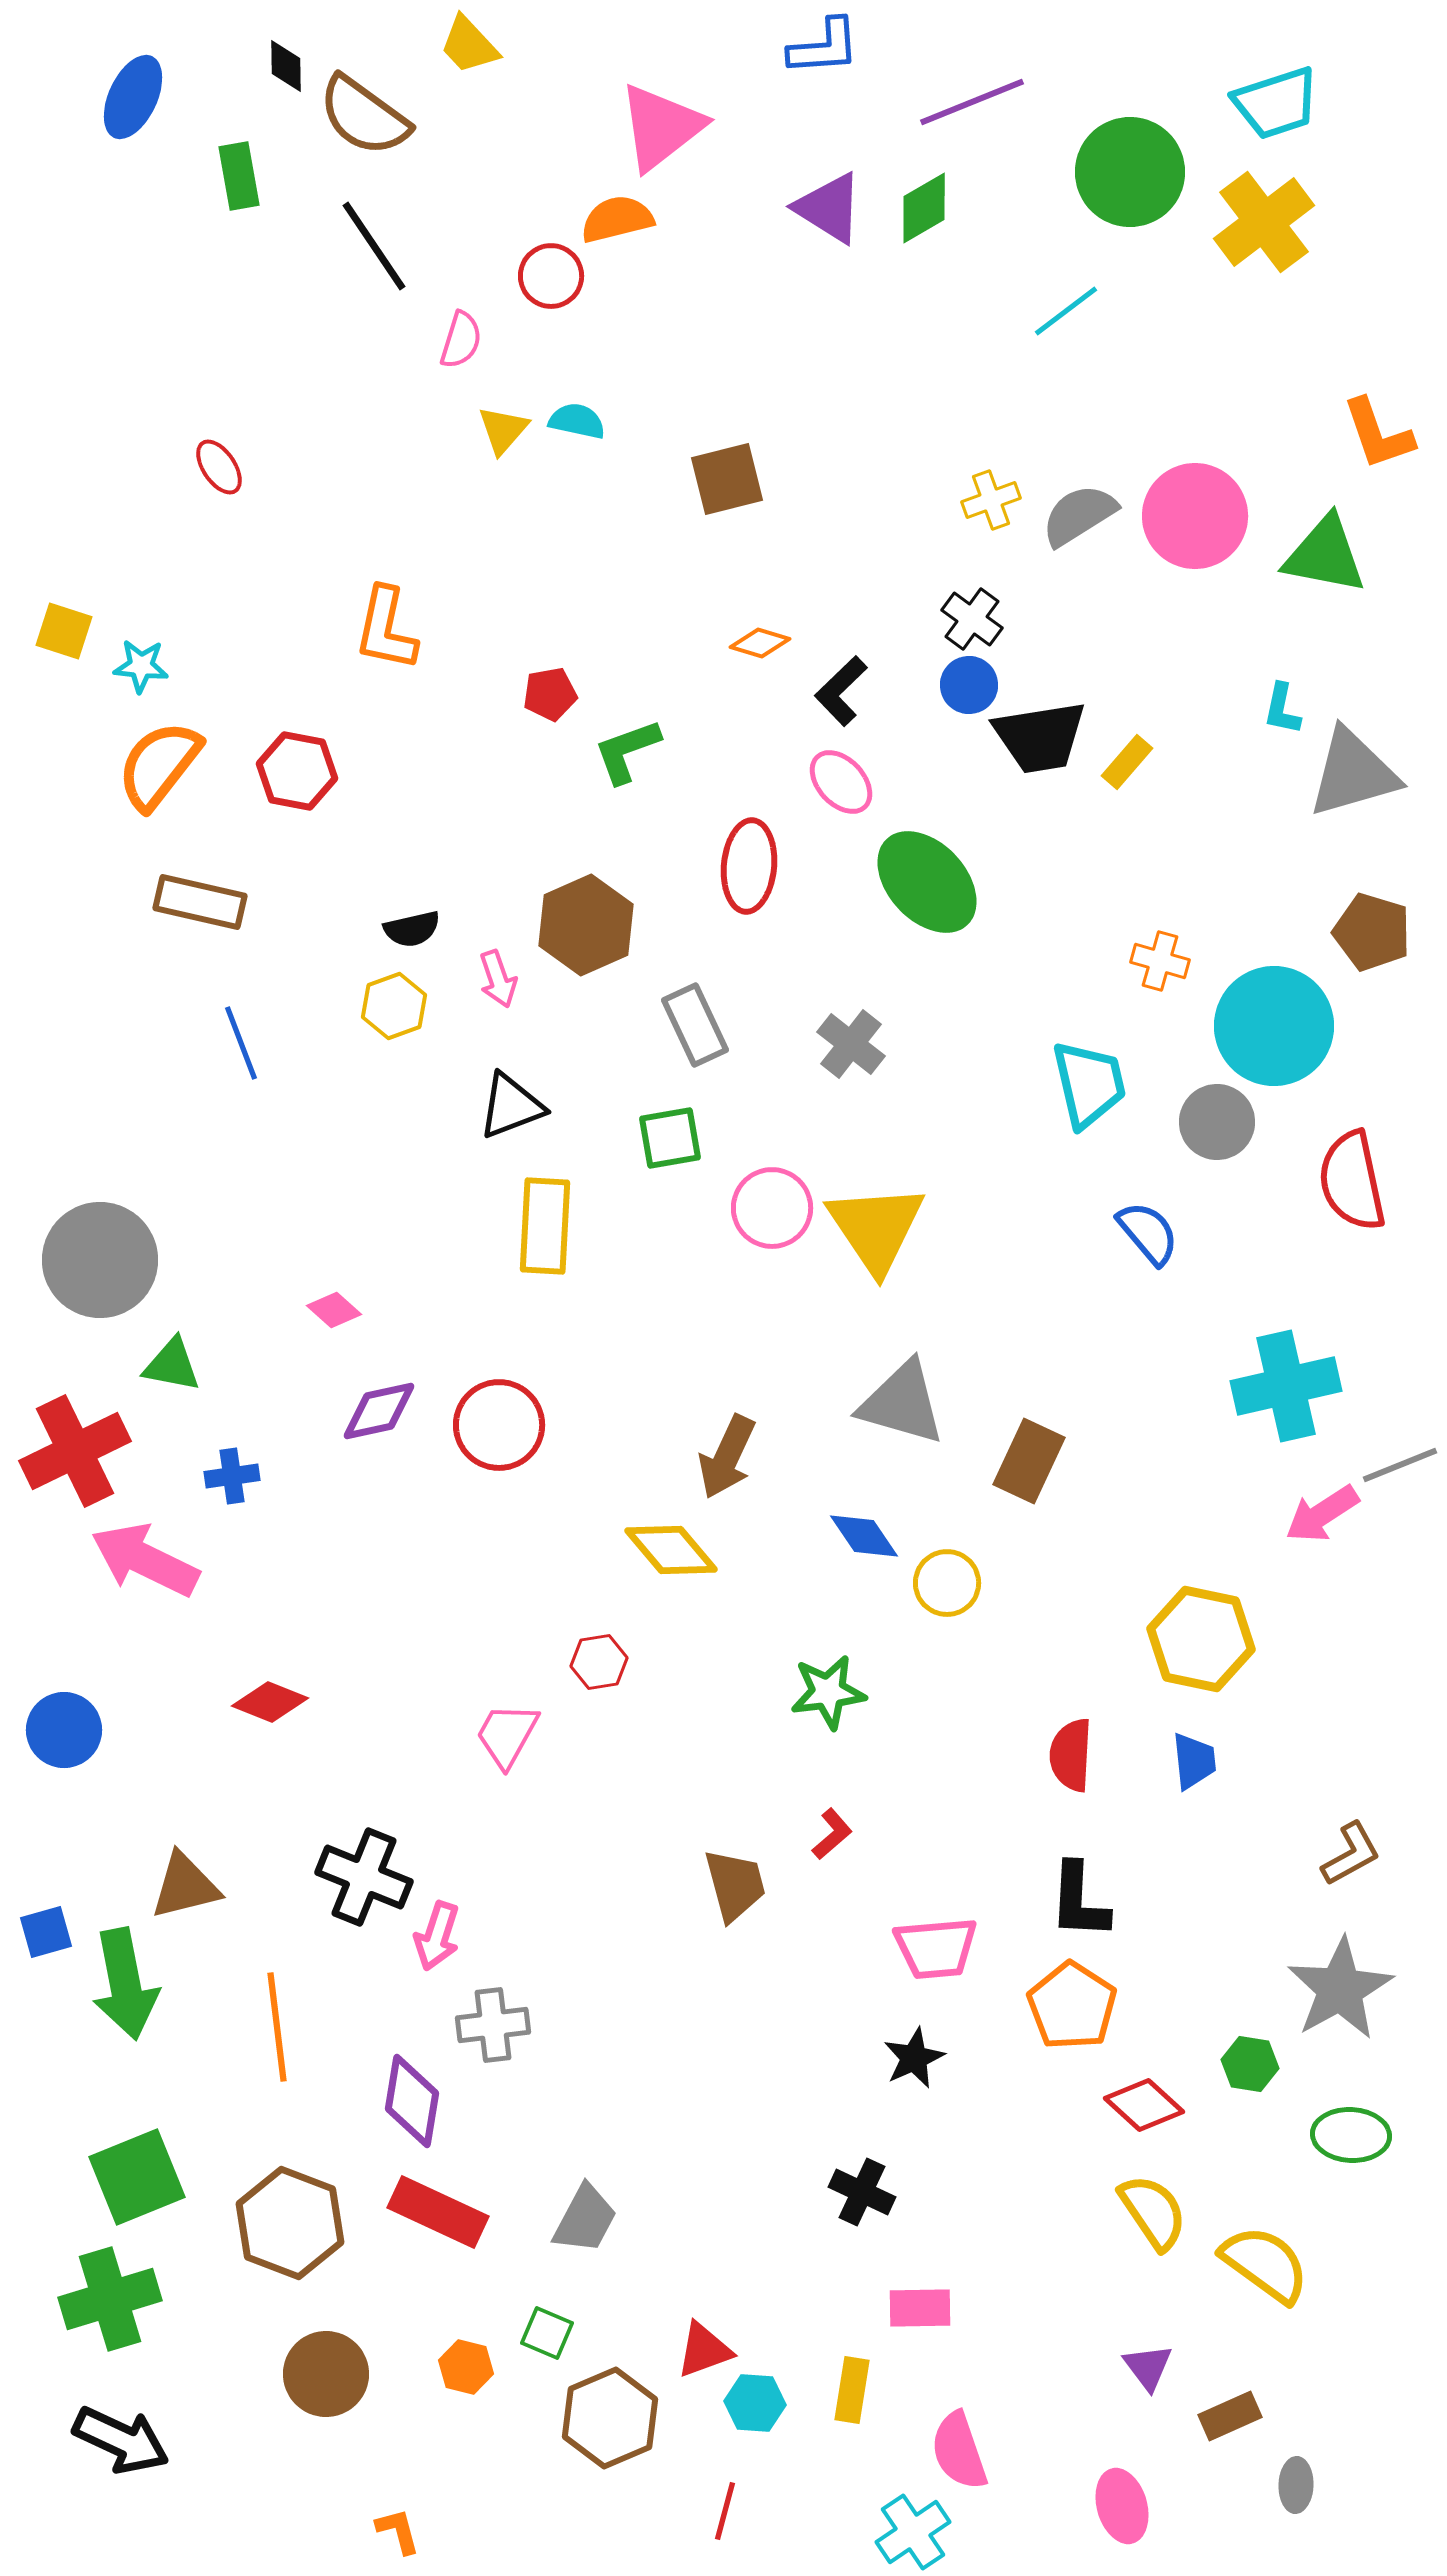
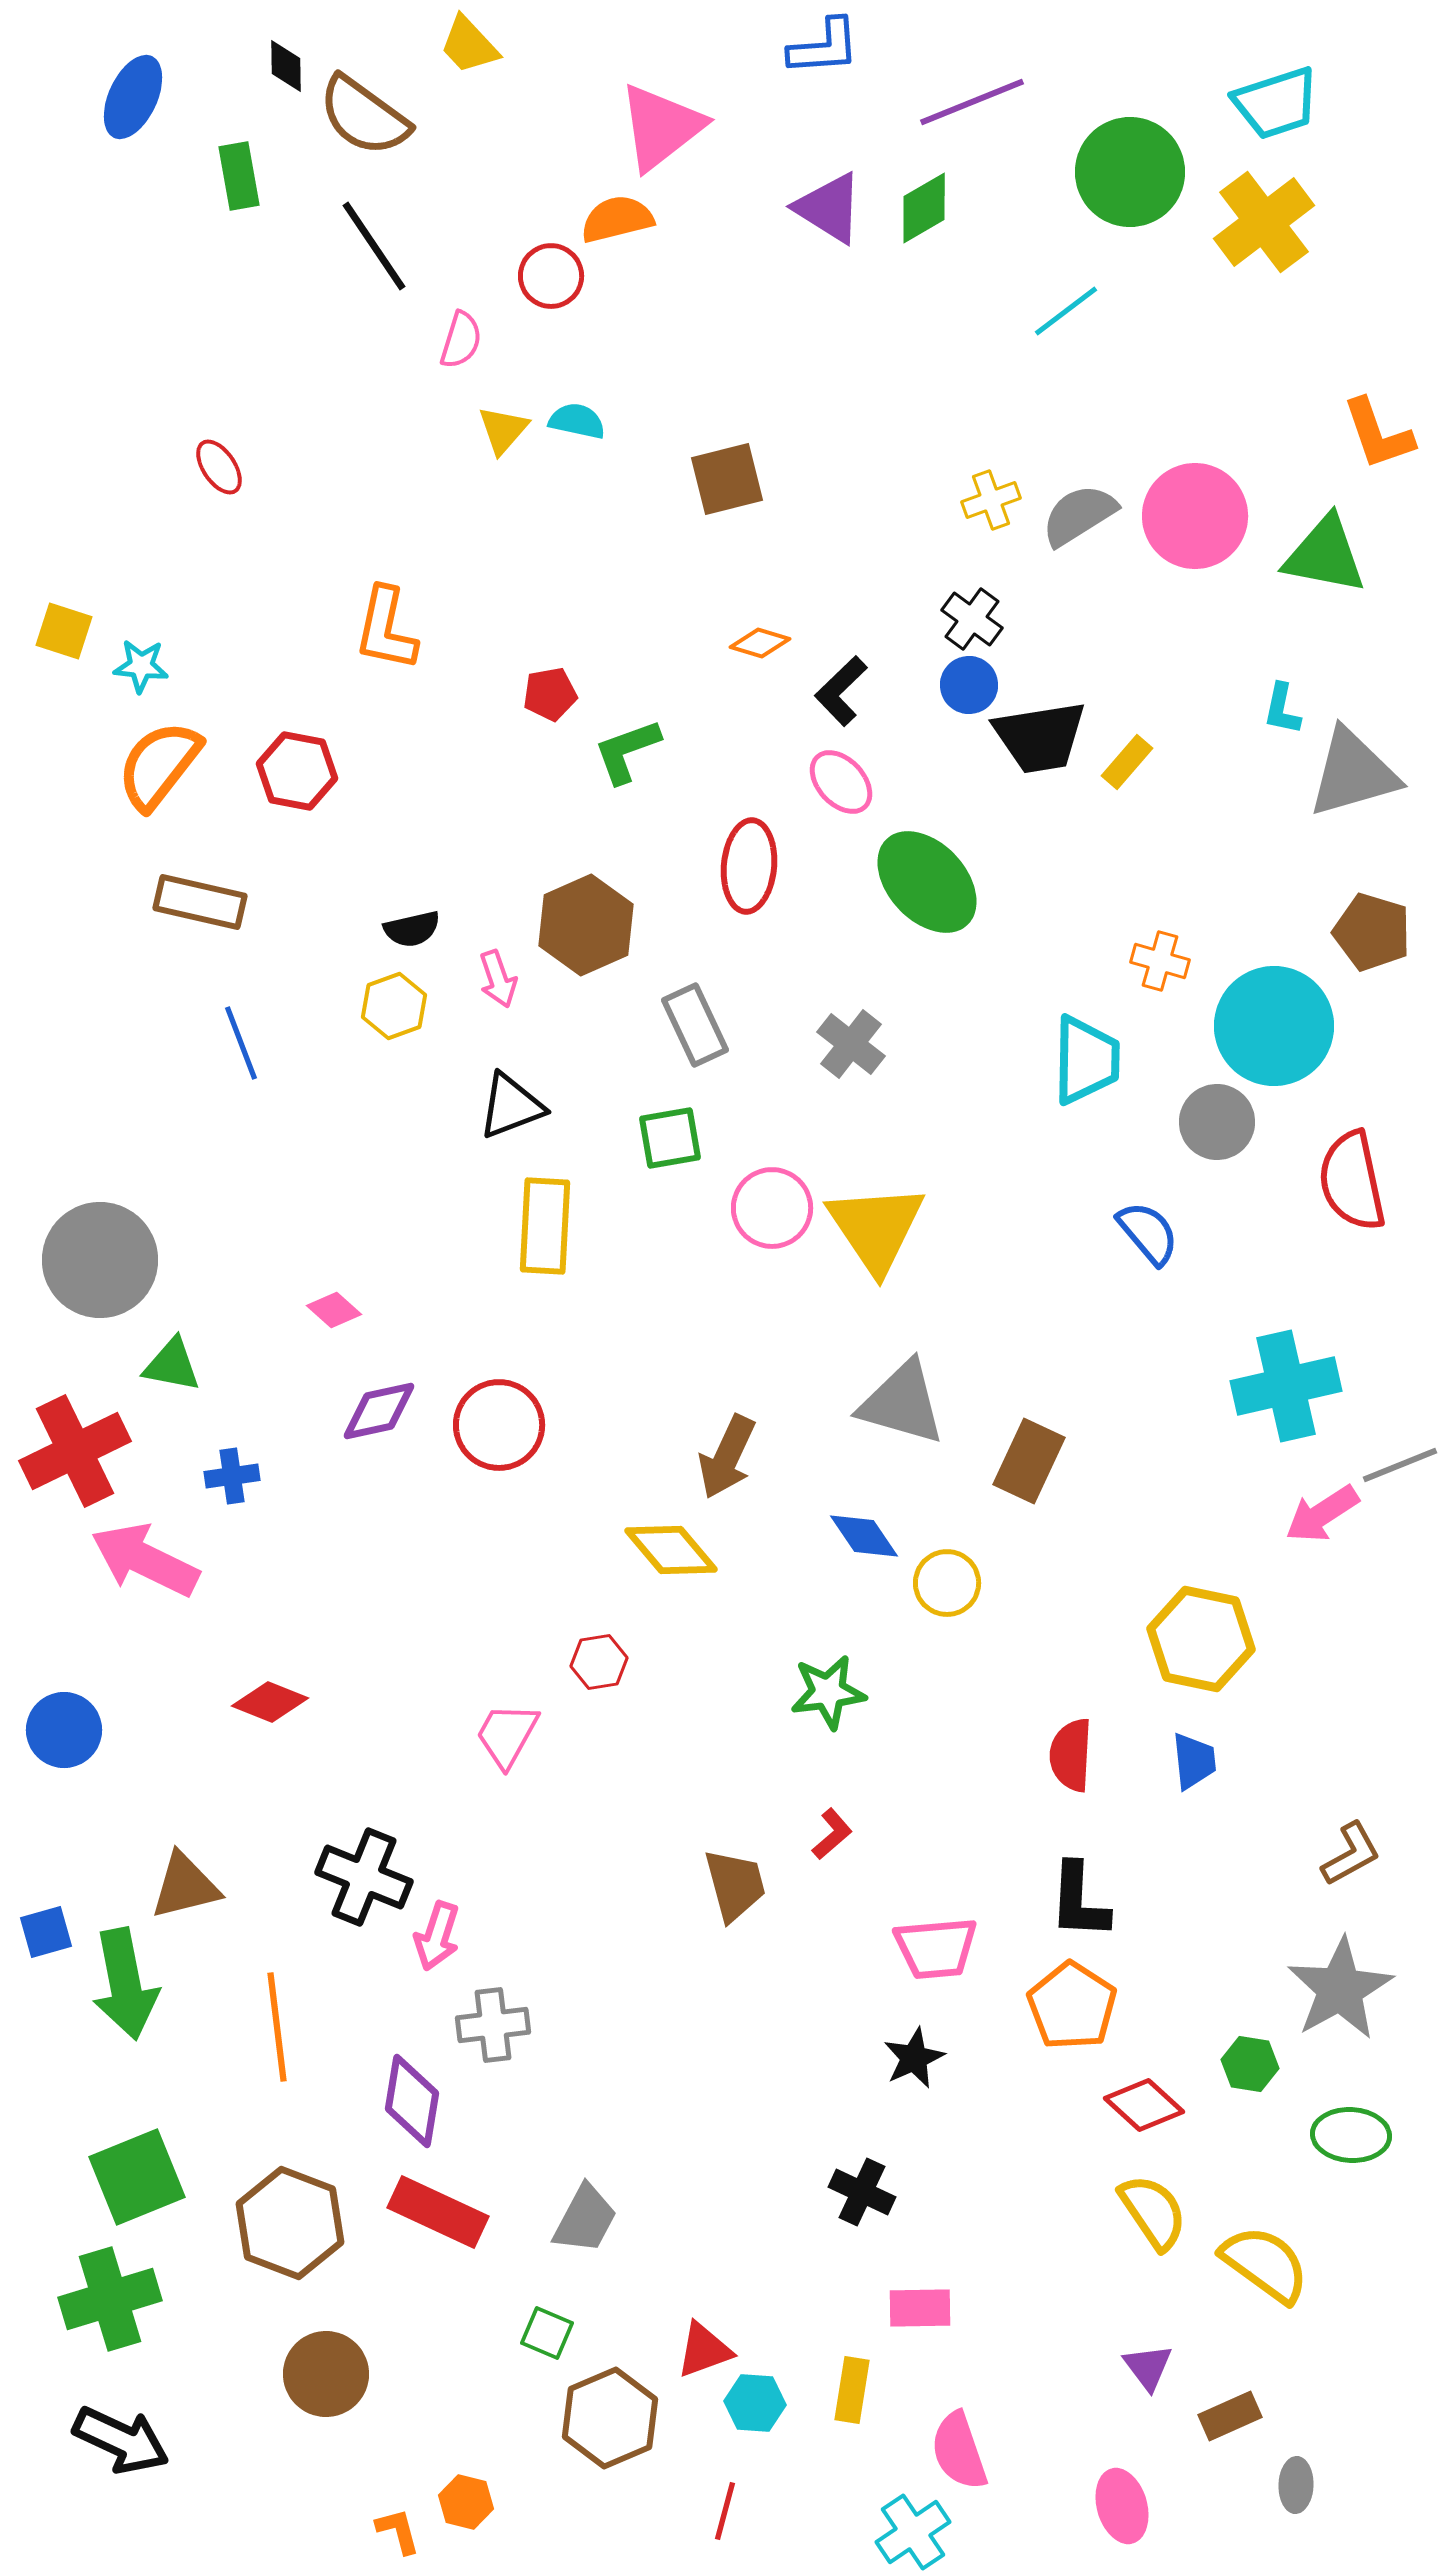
cyan trapezoid at (1089, 1084): moved 3 px left, 24 px up; rotated 14 degrees clockwise
orange hexagon at (466, 2367): moved 135 px down
